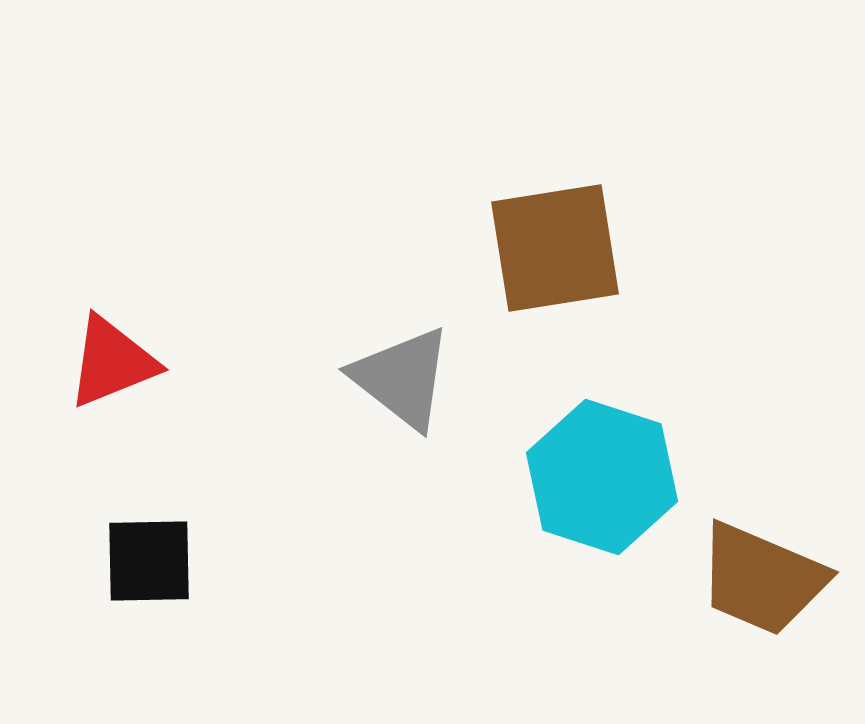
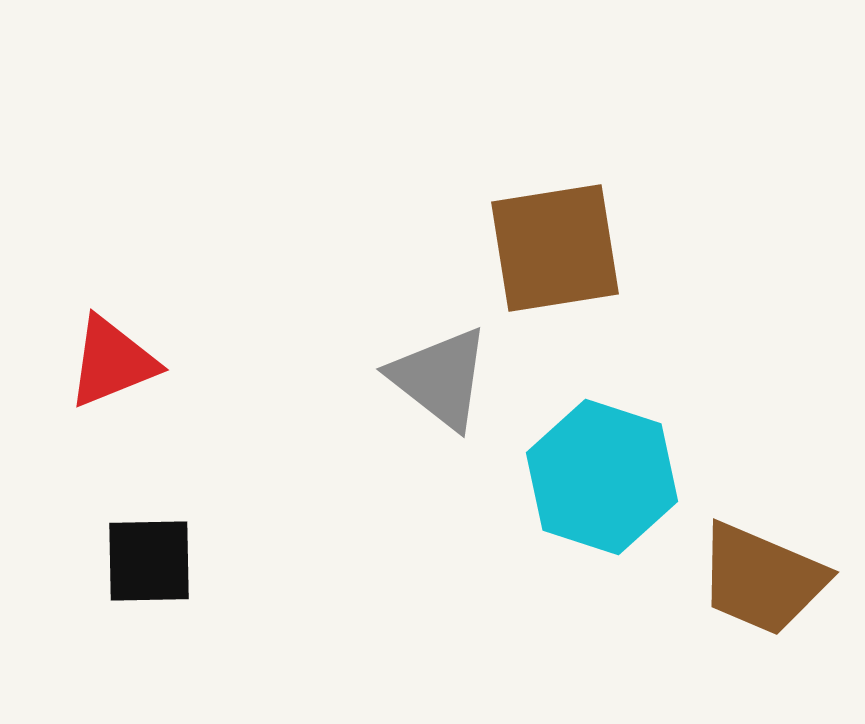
gray triangle: moved 38 px right
